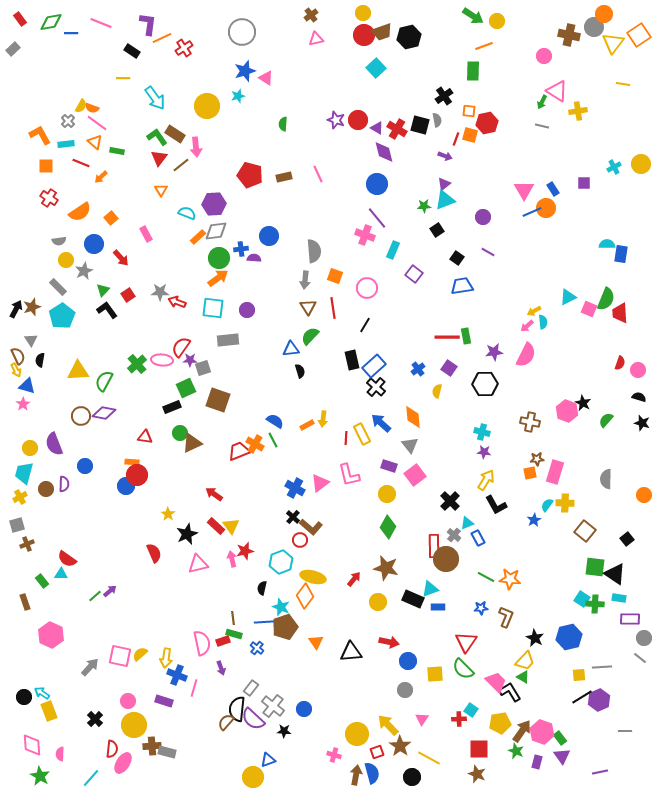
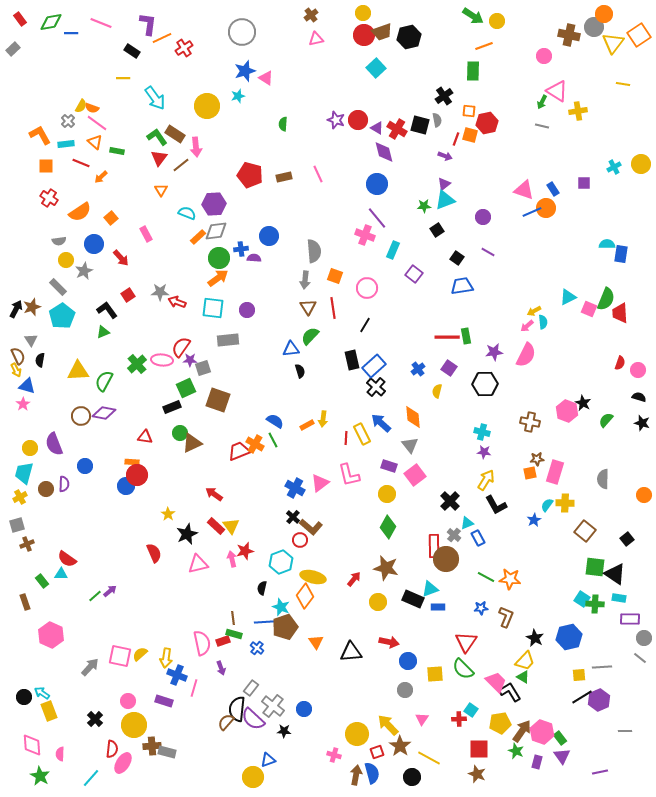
pink triangle at (524, 190): rotated 40 degrees counterclockwise
green triangle at (103, 290): moved 42 px down; rotated 24 degrees clockwise
gray semicircle at (606, 479): moved 3 px left
